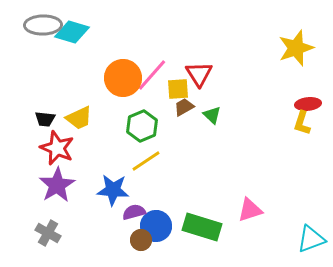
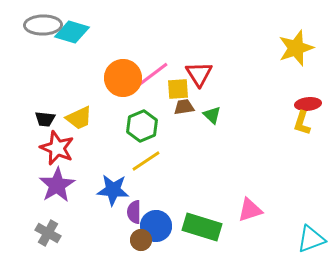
pink line: rotated 12 degrees clockwise
brown trapezoid: rotated 20 degrees clockwise
purple semicircle: rotated 75 degrees counterclockwise
